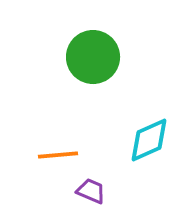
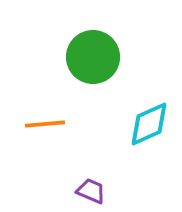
cyan diamond: moved 16 px up
orange line: moved 13 px left, 31 px up
